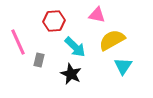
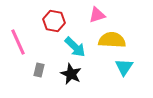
pink triangle: rotated 30 degrees counterclockwise
red hexagon: rotated 15 degrees clockwise
yellow semicircle: rotated 32 degrees clockwise
gray rectangle: moved 10 px down
cyan triangle: moved 1 px right, 1 px down
